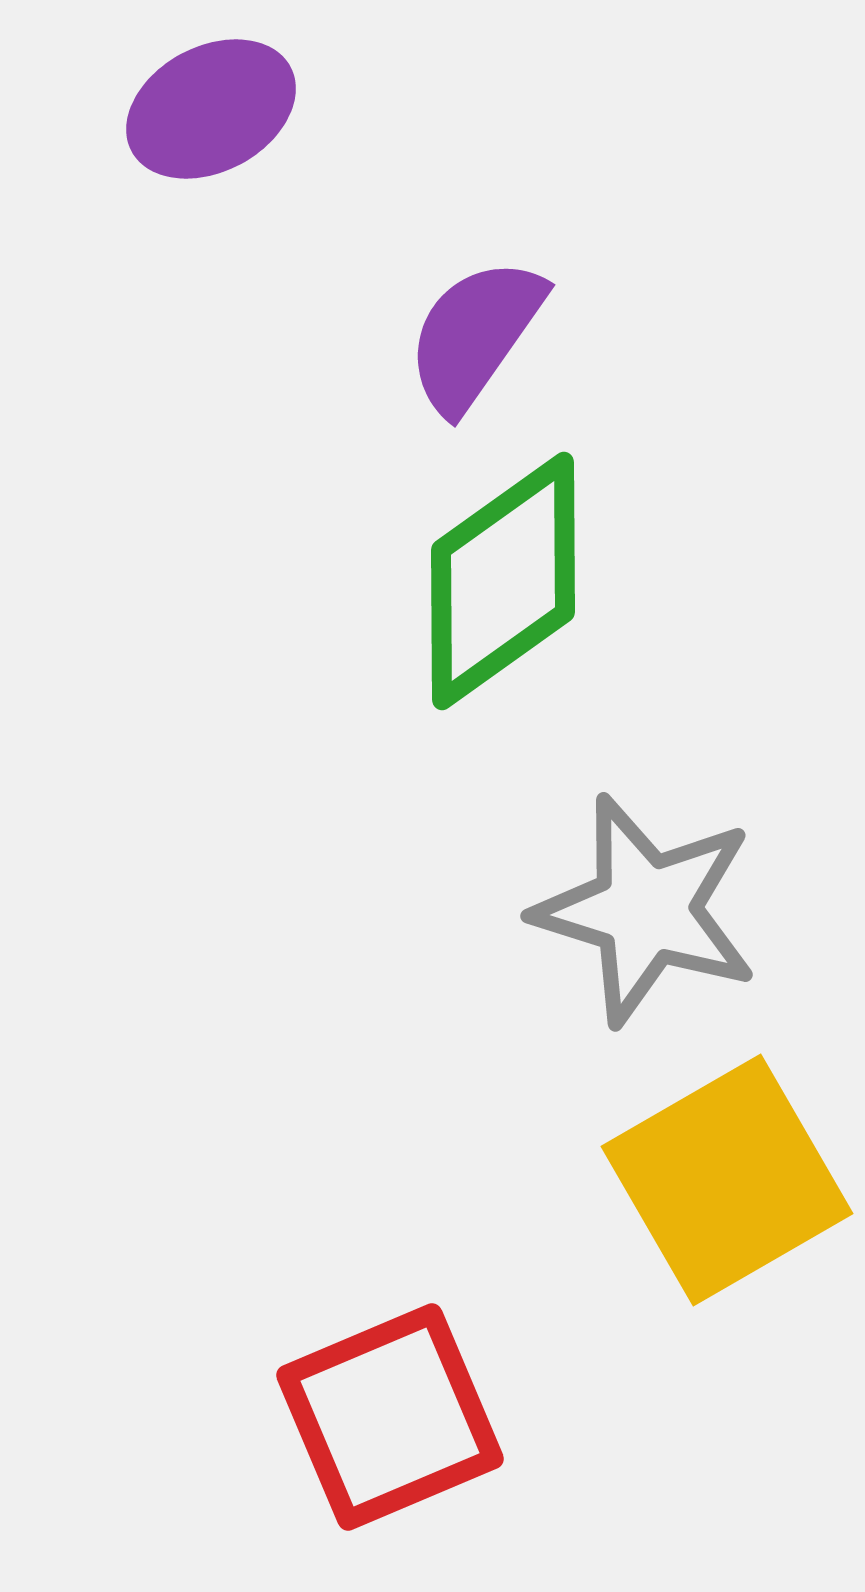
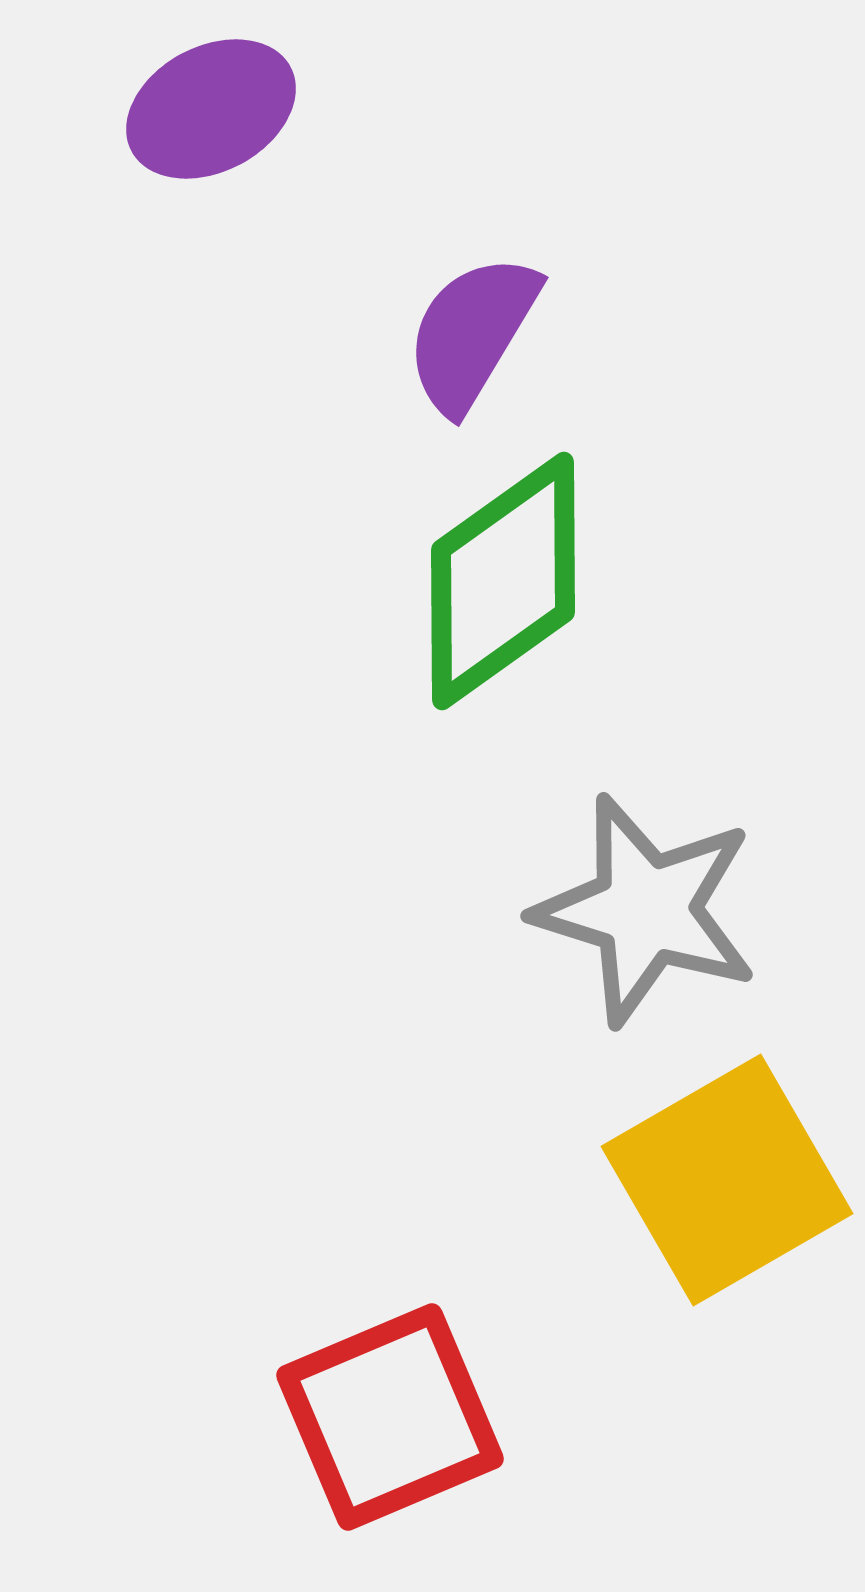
purple semicircle: moved 3 px left, 2 px up; rotated 4 degrees counterclockwise
